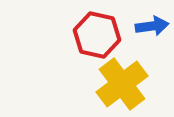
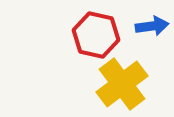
red hexagon: moved 1 px left
